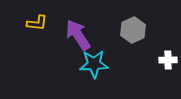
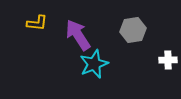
gray hexagon: rotated 15 degrees clockwise
cyan star: rotated 20 degrees counterclockwise
